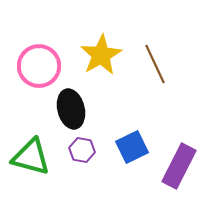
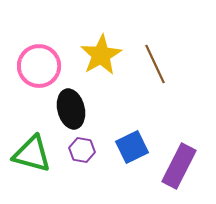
green triangle: moved 1 px right, 3 px up
